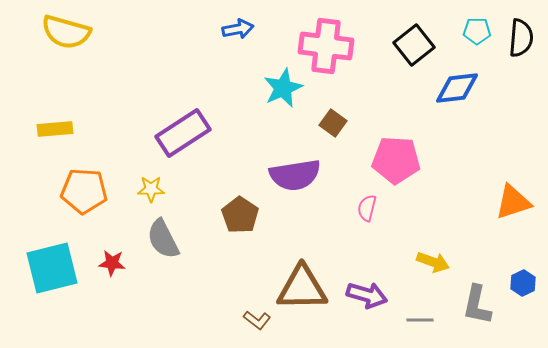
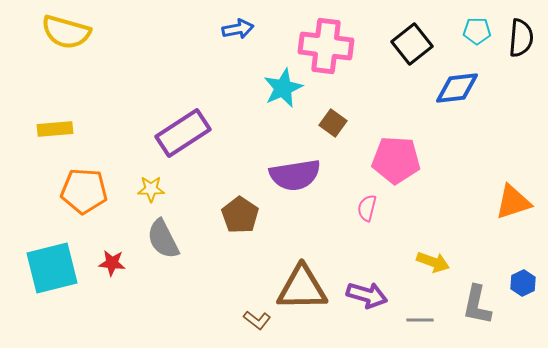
black square: moved 2 px left, 1 px up
